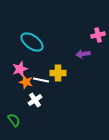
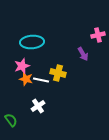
cyan ellipse: rotated 40 degrees counterclockwise
purple arrow: rotated 112 degrees counterclockwise
pink star: moved 2 px right, 3 px up
yellow cross: rotated 14 degrees clockwise
orange star: moved 3 px up
white cross: moved 3 px right, 6 px down
green semicircle: moved 3 px left
